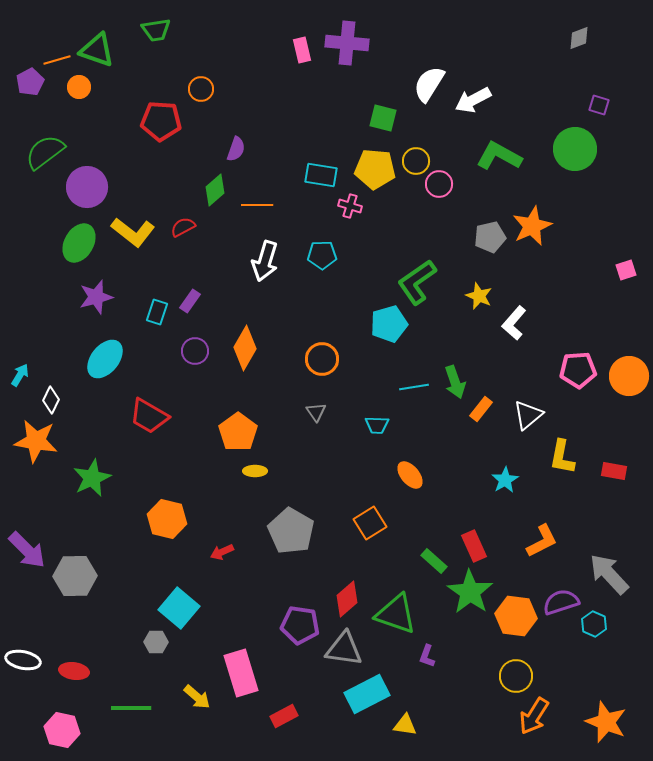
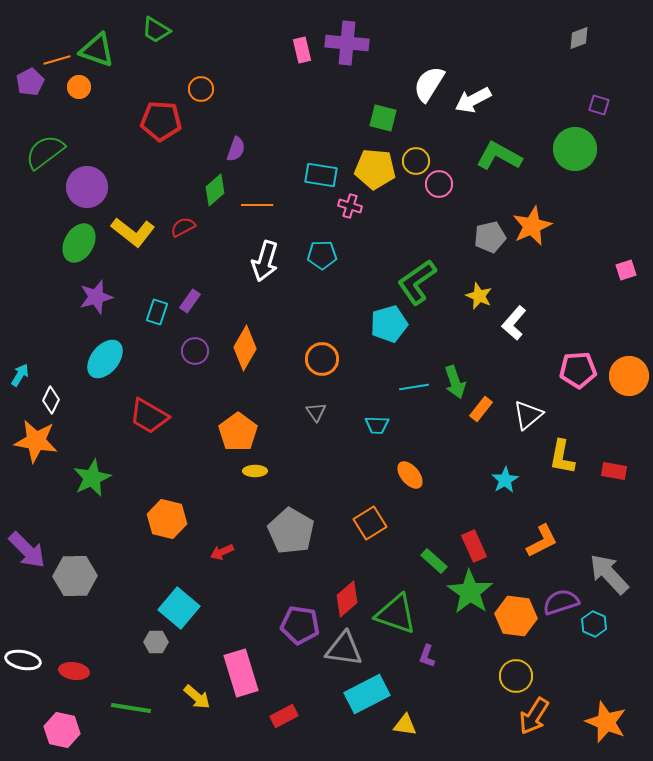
green trapezoid at (156, 30): rotated 40 degrees clockwise
green line at (131, 708): rotated 9 degrees clockwise
